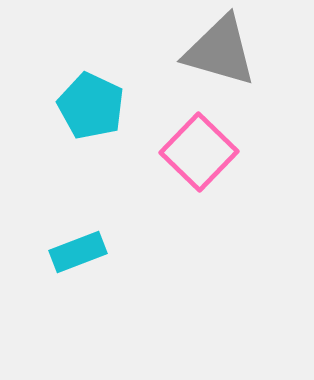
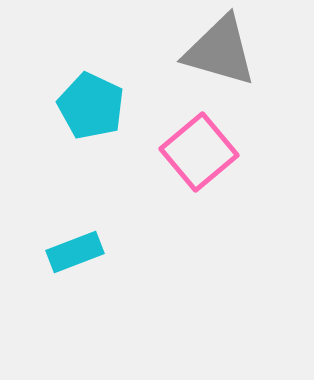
pink square: rotated 6 degrees clockwise
cyan rectangle: moved 3 px left
